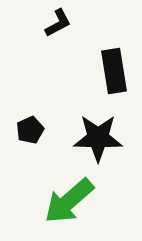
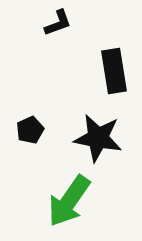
black L-shape: rotated 8 degrees clockwise
black star: rotated 9 degrees clockwise
green arrow: rotated 14 degrees counterclockwise
